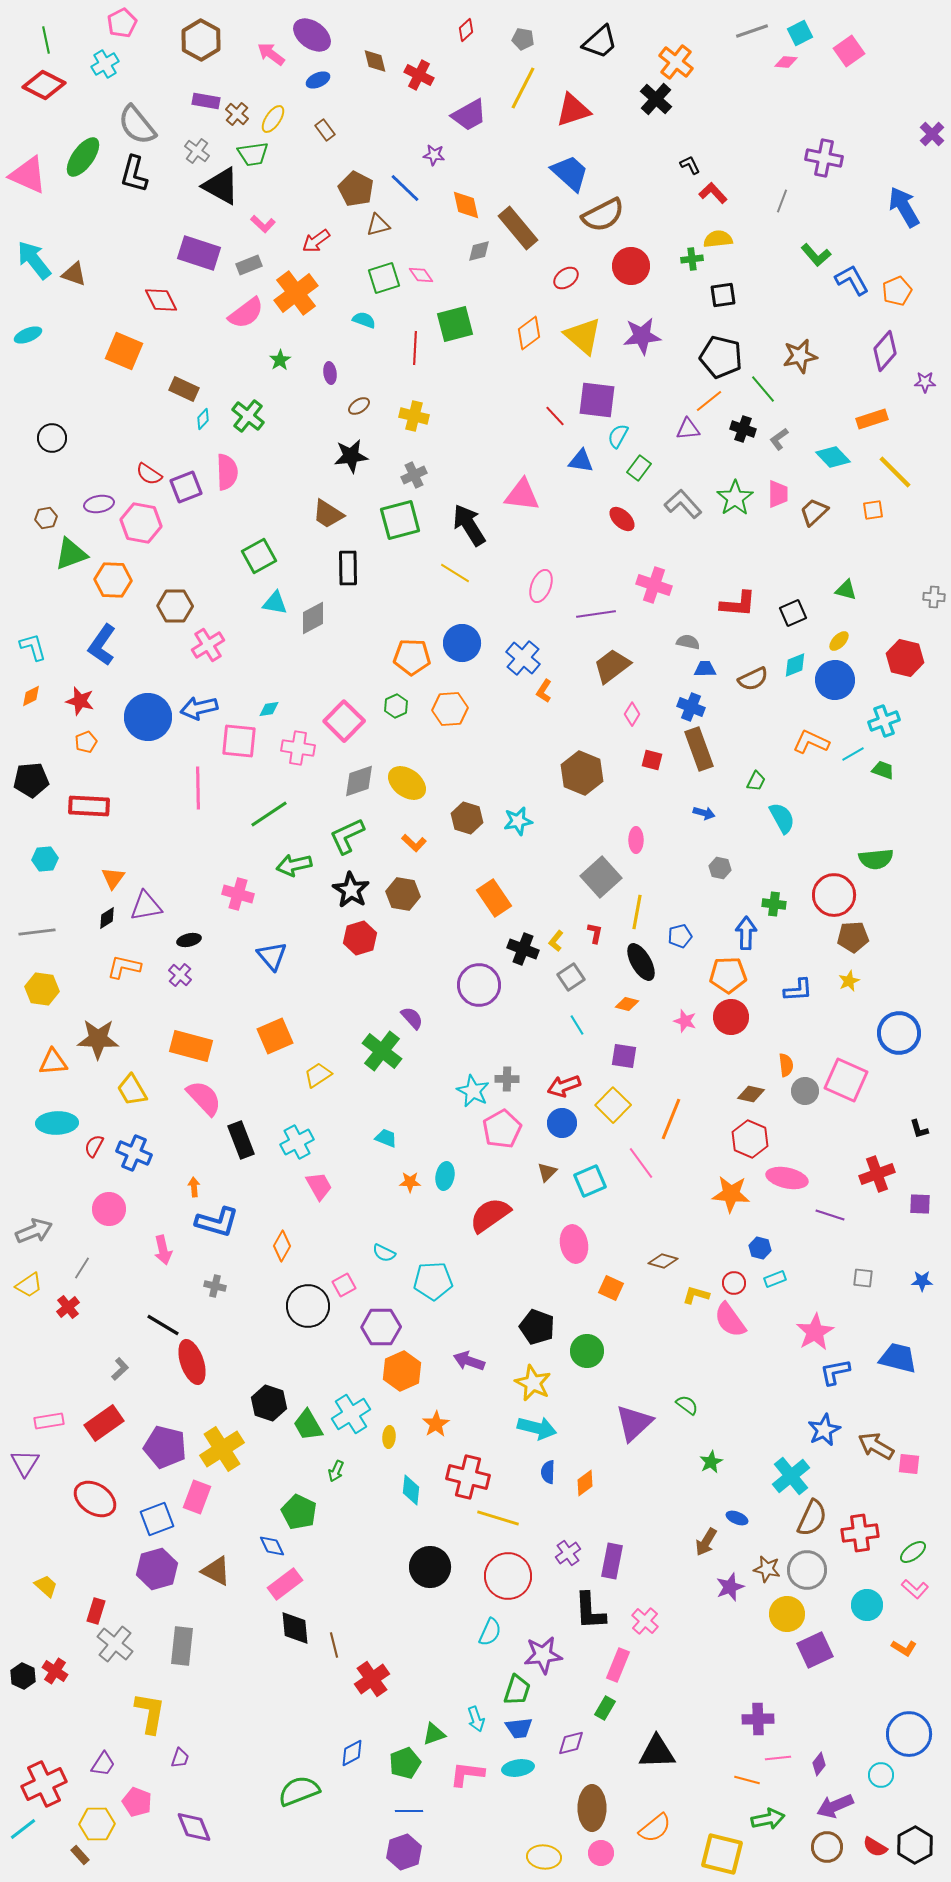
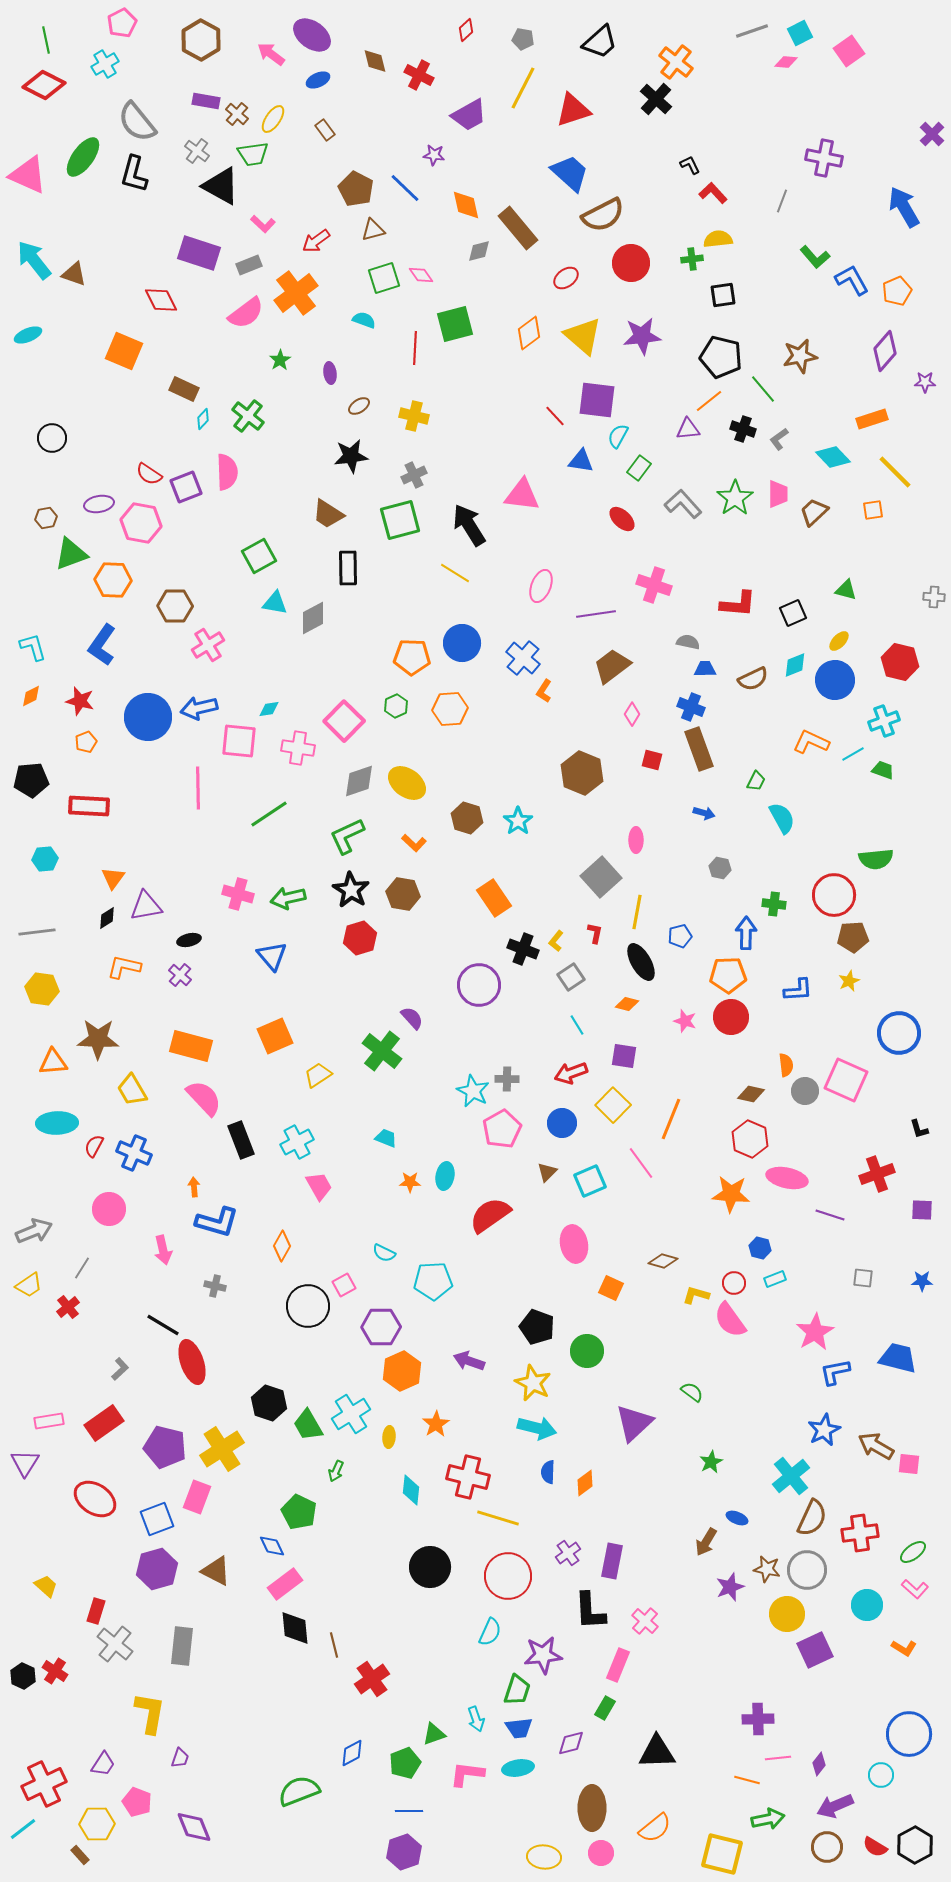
gray semicircle at (137, 125): moved 3 px up
brown triangle at (378, 225): moved 5 px left, 5 px down
green L-shape at (816, 255): moved 1 px left, 2 px down
red circle at (631, 266): moved 3 px up
red hexagon at (905, 658): moved 5 px left, 4 px down
cyan star at (518, 821): rotated 24 degrees counterclockwise
green arrow at (294, 865): moved 6 px left, 33 px down
red arrow at (564, 1086): moved 7 px right, 13 px up
purple square at (920, 1204): moved 2 px right, 6 px down
green semicircle at (687, 1405): moved 5 px right, 13 px up
